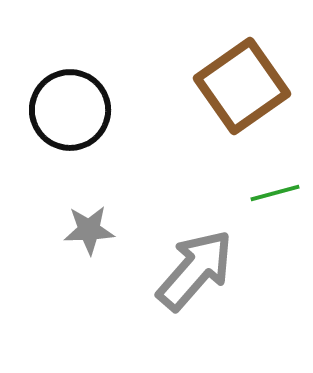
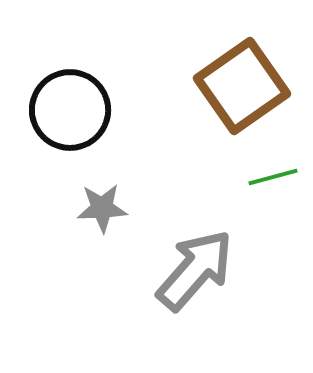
green line: moved 2 px left, 16 px up
gray star: moved 13 px right, 22 px up
